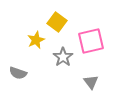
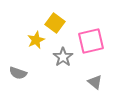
yellow square: moved 2 px left, 1 px down
gray triangle: moved 4 px right; rotated 14 degrees counterclockwise
